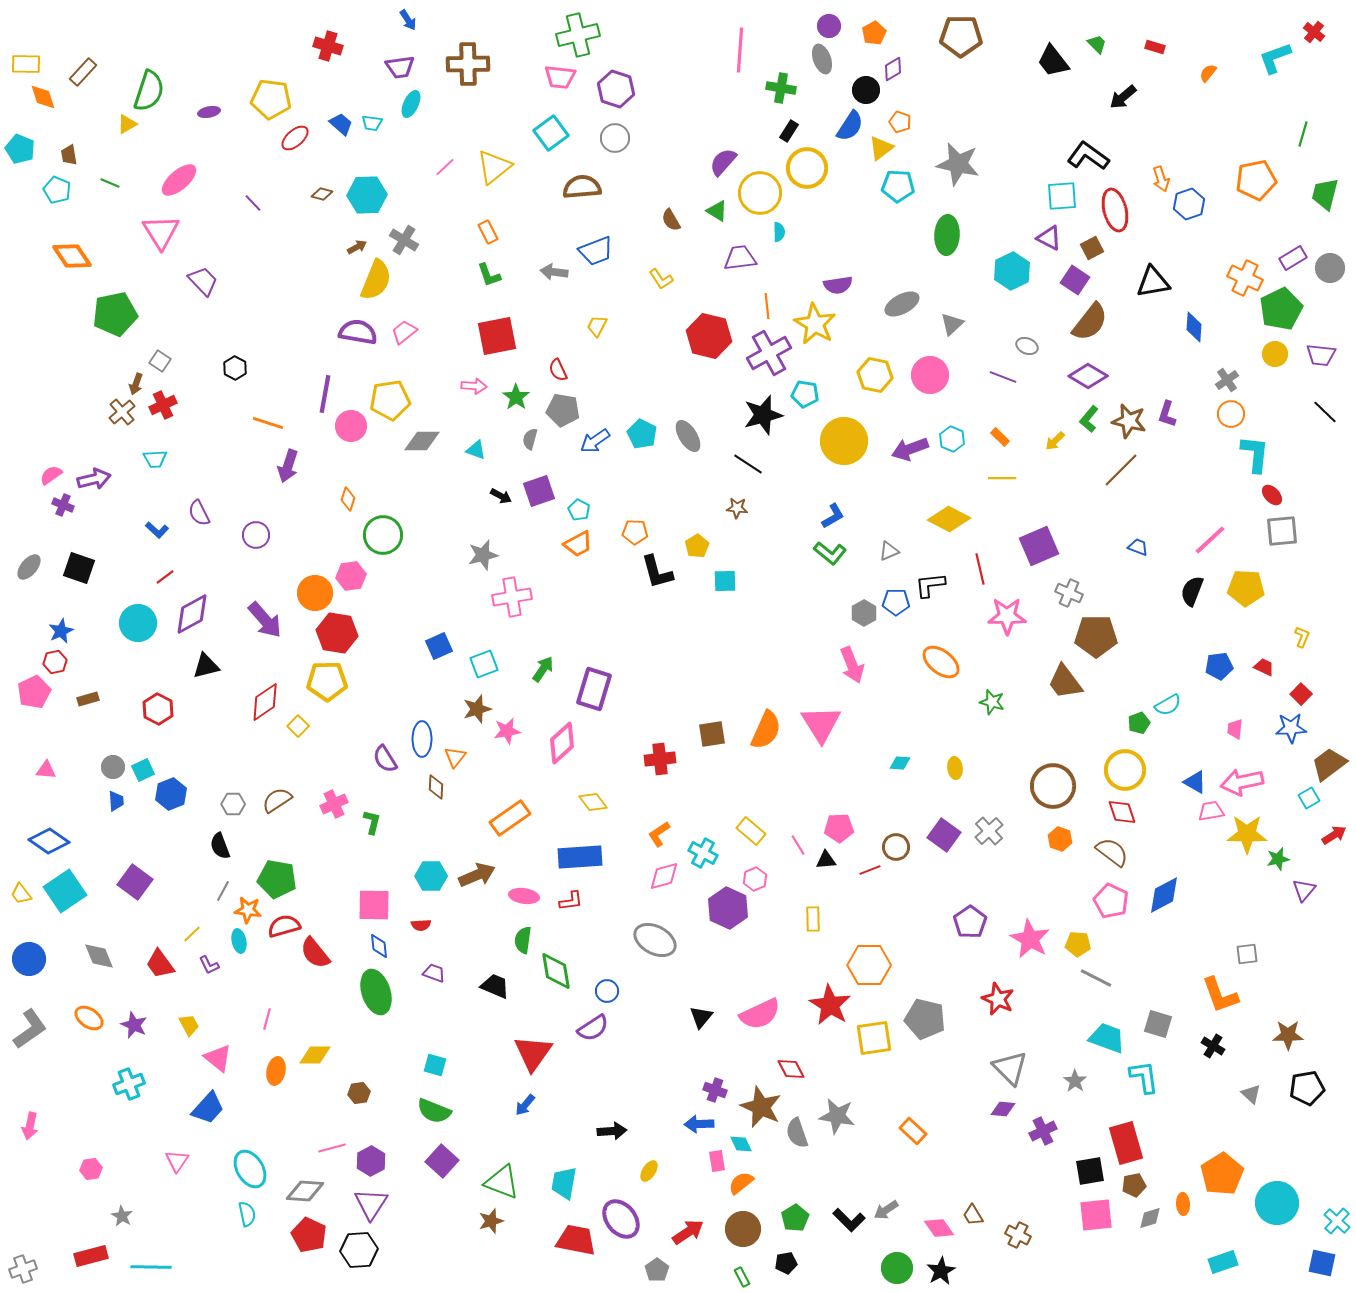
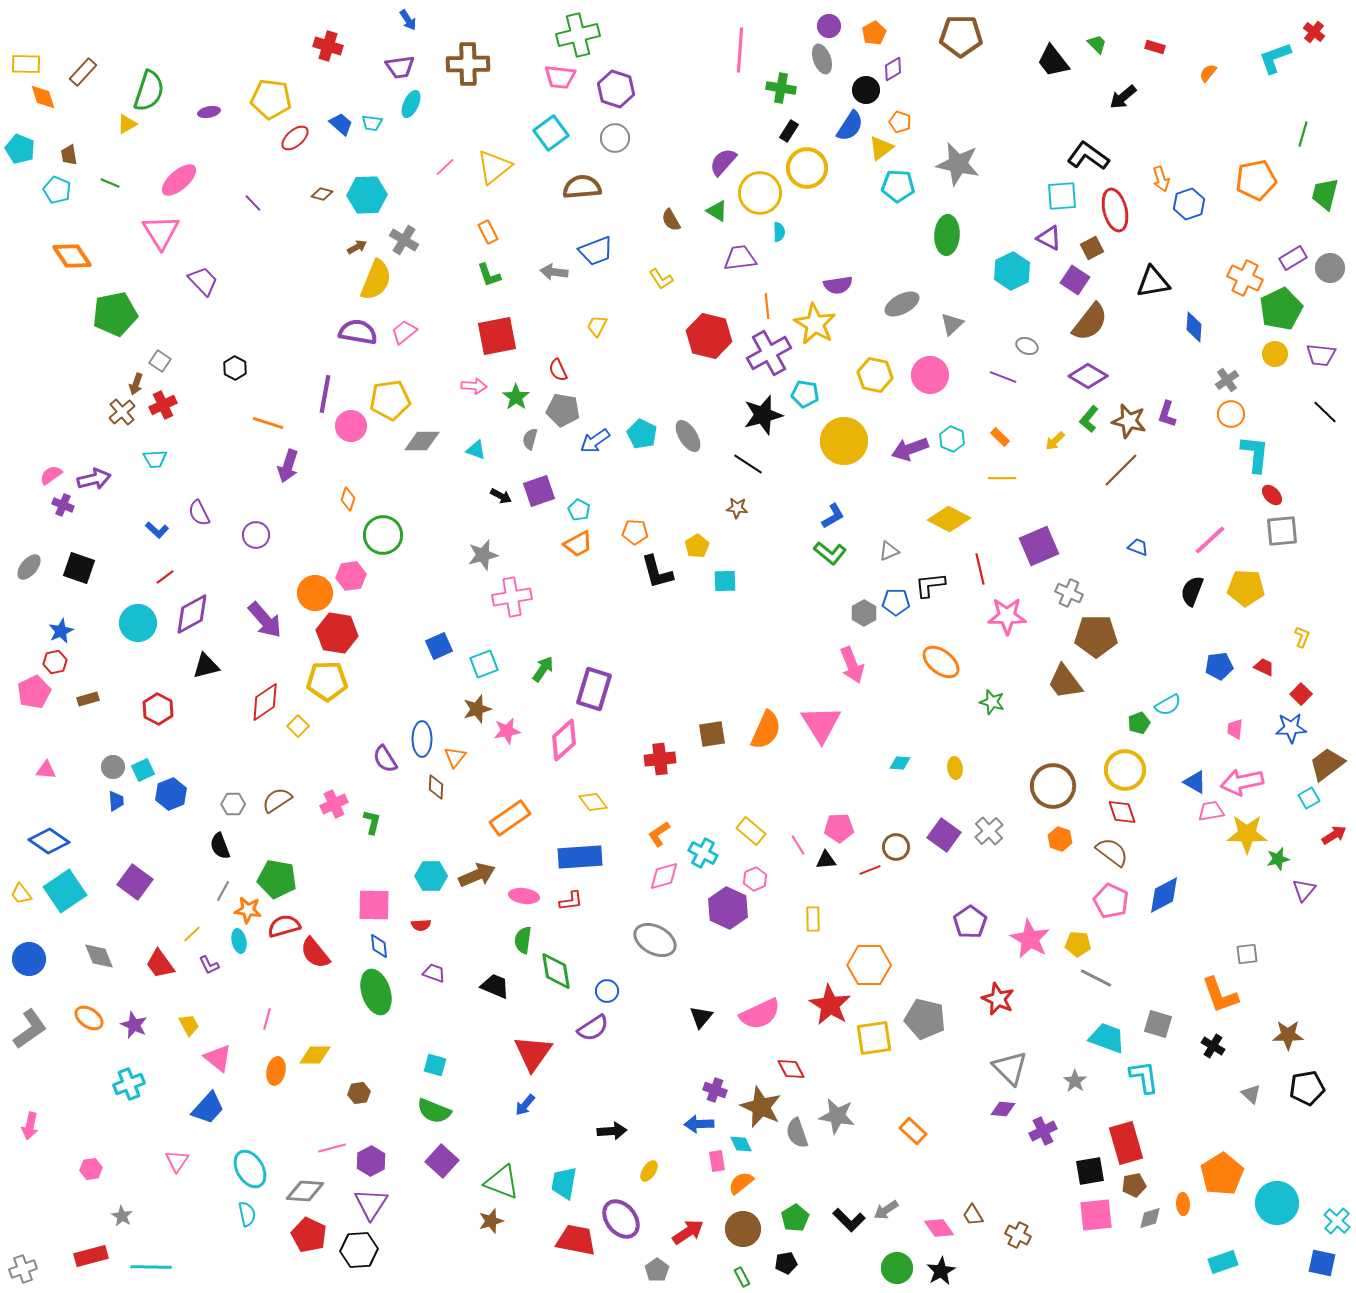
pink diamond at (562, 743): moved 2 px right, 3 px up
brown trapezoid at (1329, 764): moved 2 px left
